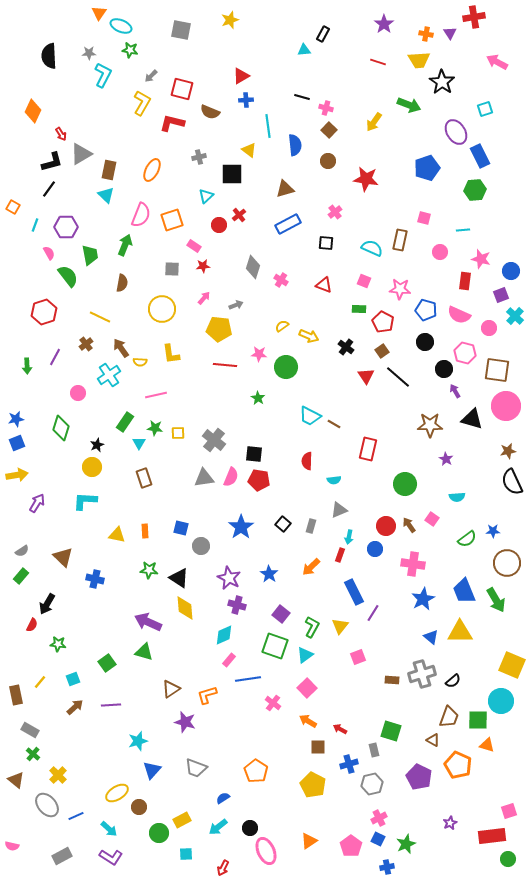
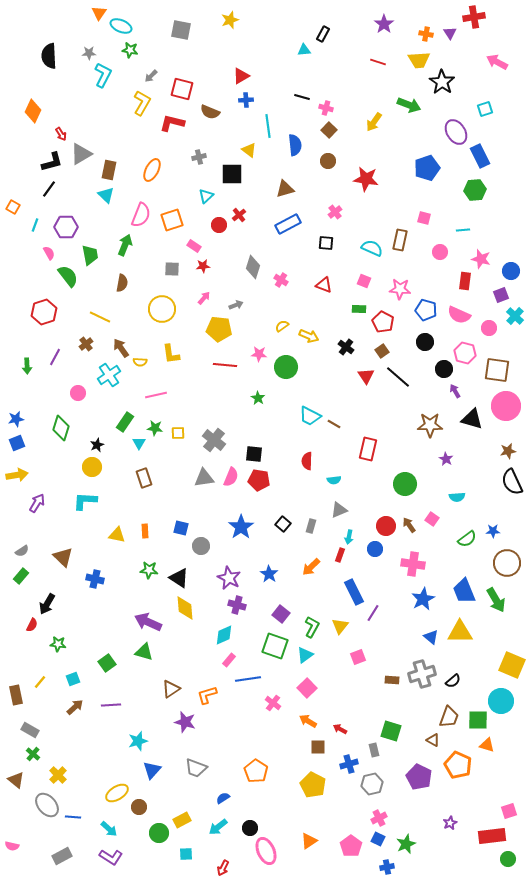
blue line at (76, 816): moved 3 px left, 1 px down; rotated 28 degrees clockwise
